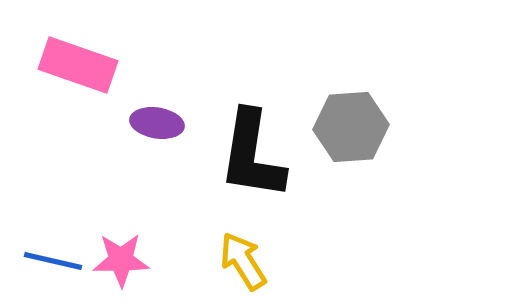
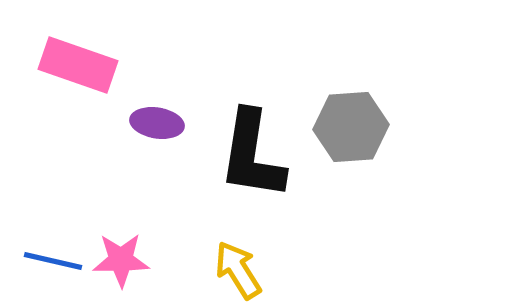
yellow arrow: moved 5 px left, 9 px down
